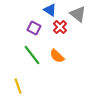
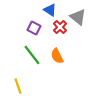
gray triangle: moved 3 px down
orange semicircle: rotated 21 degrees clockwise
